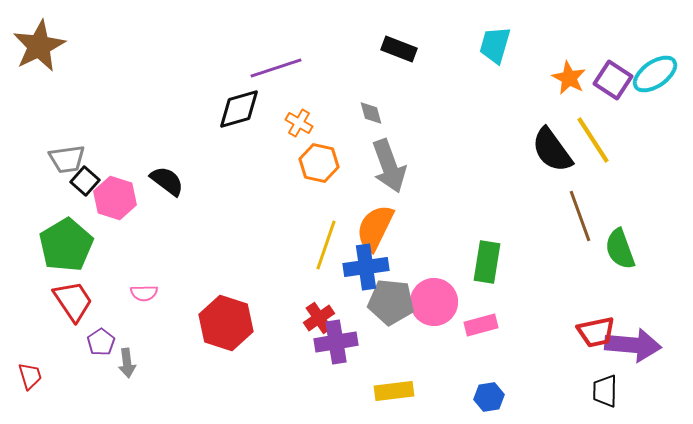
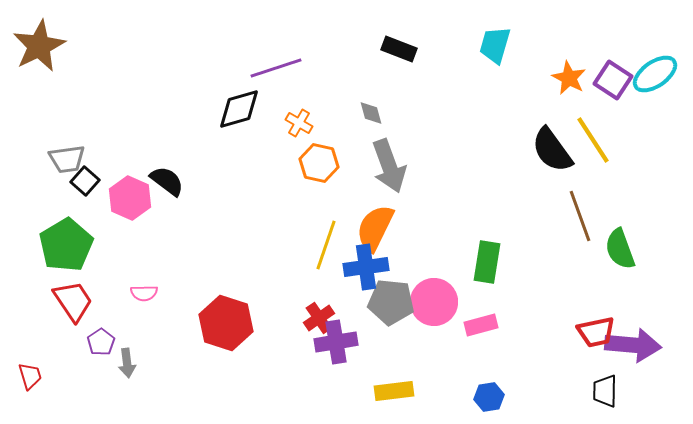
pink hexagon at (115, 198): moved 15 px right; rotated 6 degrees clockwise
